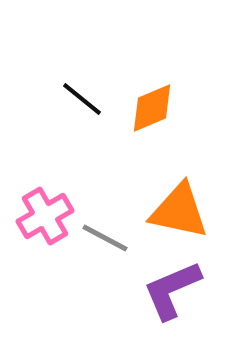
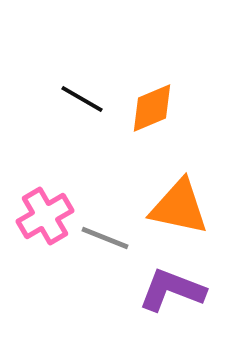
black line: rotated 9 degrees counterclockwise
orange triangle: moved 4 px up
gray line: rotated 6 degrees counterclockwise
purple L-shape: rotated 44 degrees clockwise
